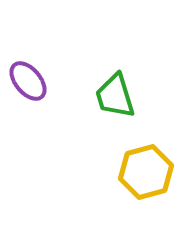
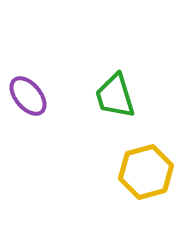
purple ellipse: moved 15 px down
